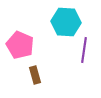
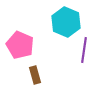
cyan hexagon: rotated 20 degrees clockwise
